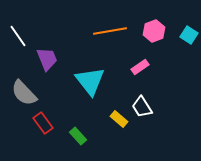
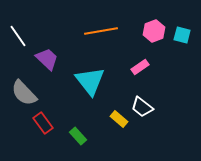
orange line: moved 9 px left
cyan square: moved 7 px left; rotated 18 degrees counterclockwise
purple trapezoid: rotated 25 degrees counterclockwise
white trapezoid: rotated 20 degrees counterclockwise
